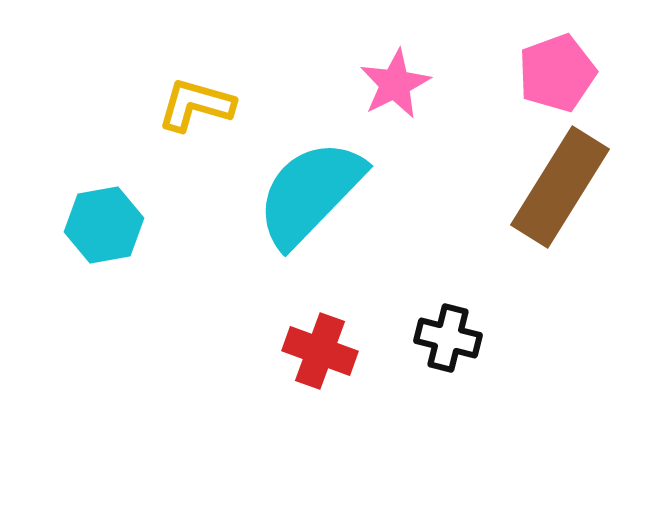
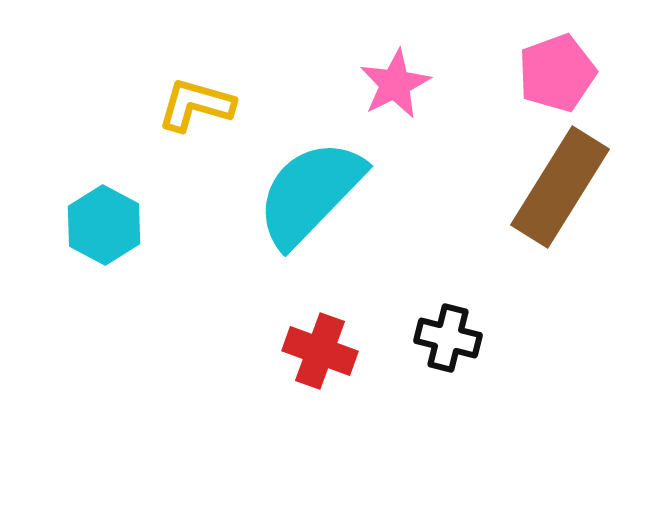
cyan hexagon: rotated 22 degrees counterclockwise
